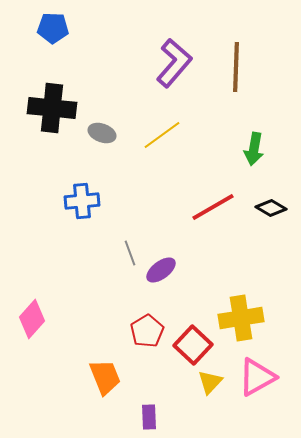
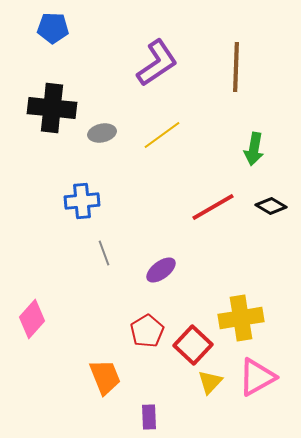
purple L-shape: moved 17 px left; rotated 15 degrees clockwise
gray ellipse: rotated 32 degrees counterclockwise
black diamond: moved 2 px up
gray line: moved 26 px left
